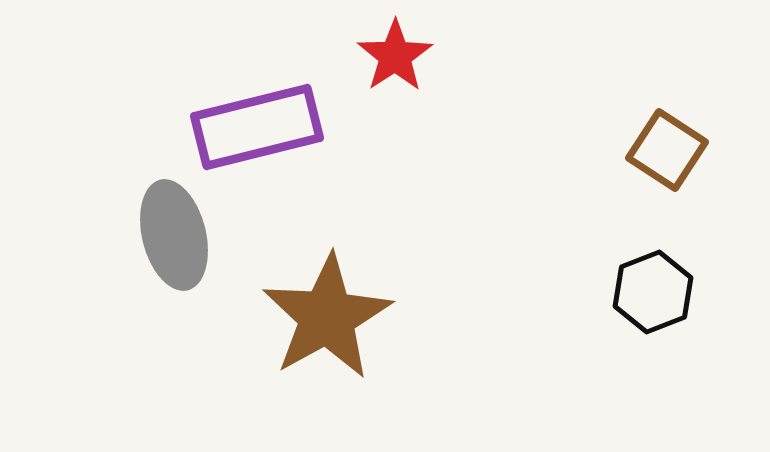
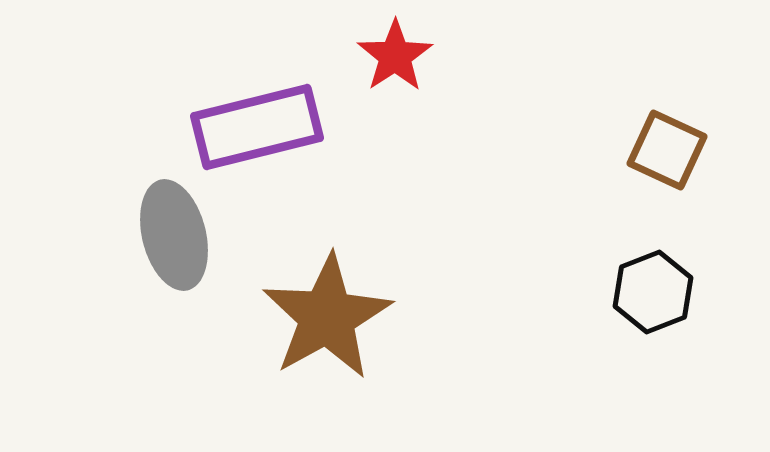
brown square: rotated 8 degrees counterclockwise
